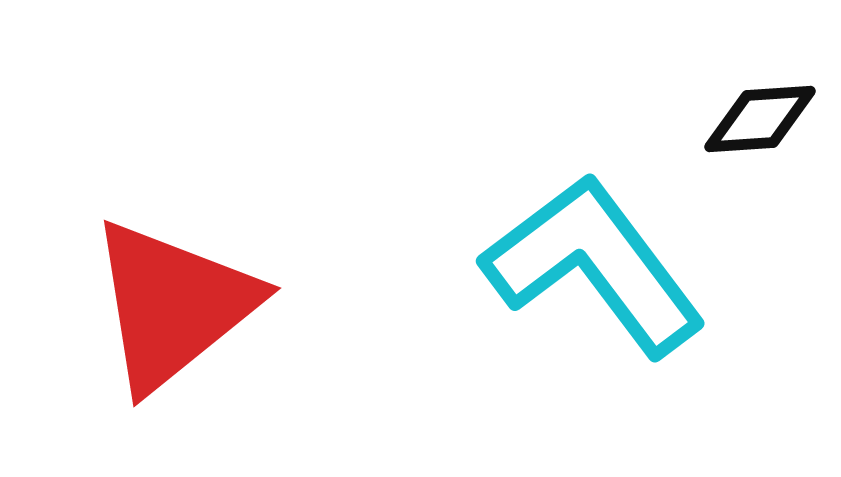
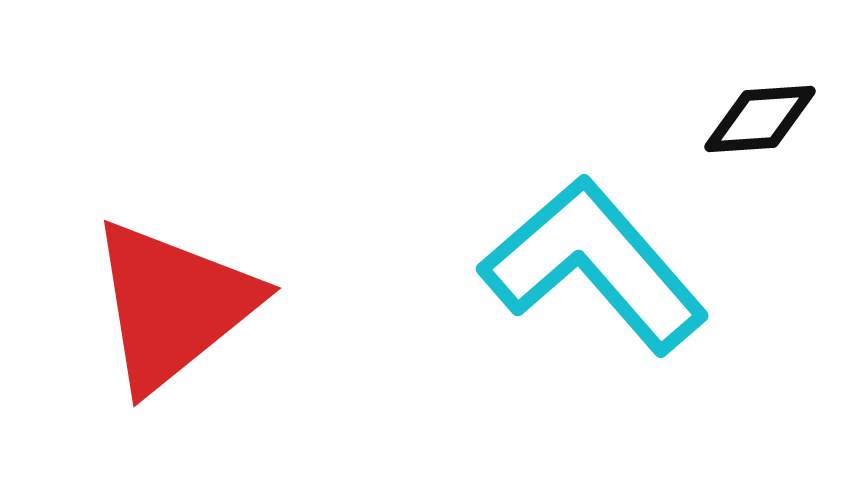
cyan L-shape: rotated 4 degrees counterclockwise
